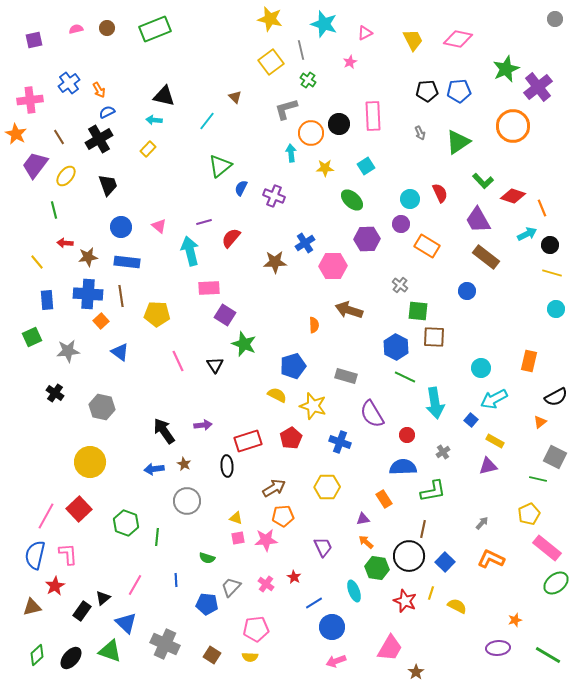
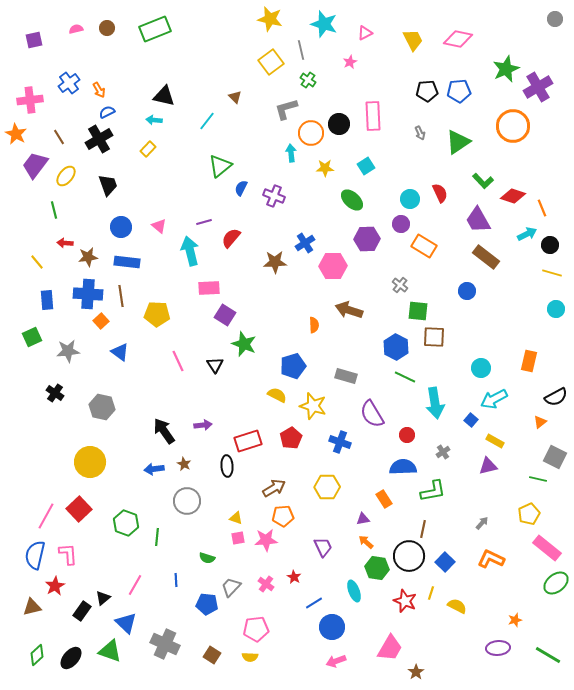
purple cross at (538, 87): rotated 8 degrees clockwise
orange rectangle at (427, 246): moved 3 px left
